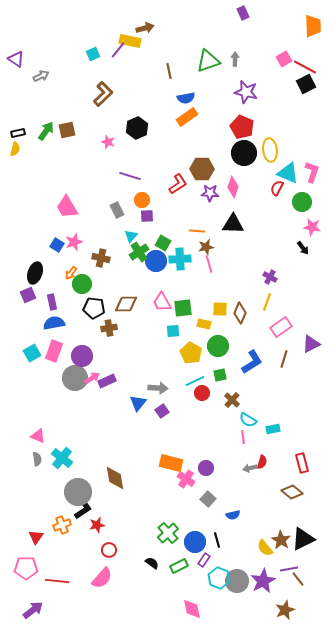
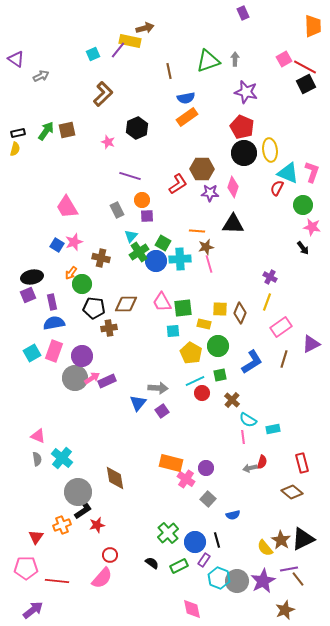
green circle at (302, 202): moved 1 px right, 3 px down
black ellipse at (35, 273): moved 3 px left, 4 px down; rotated 60 degrees clockwise
red circle at (109, 550): moved 1 px right, 5 px down
